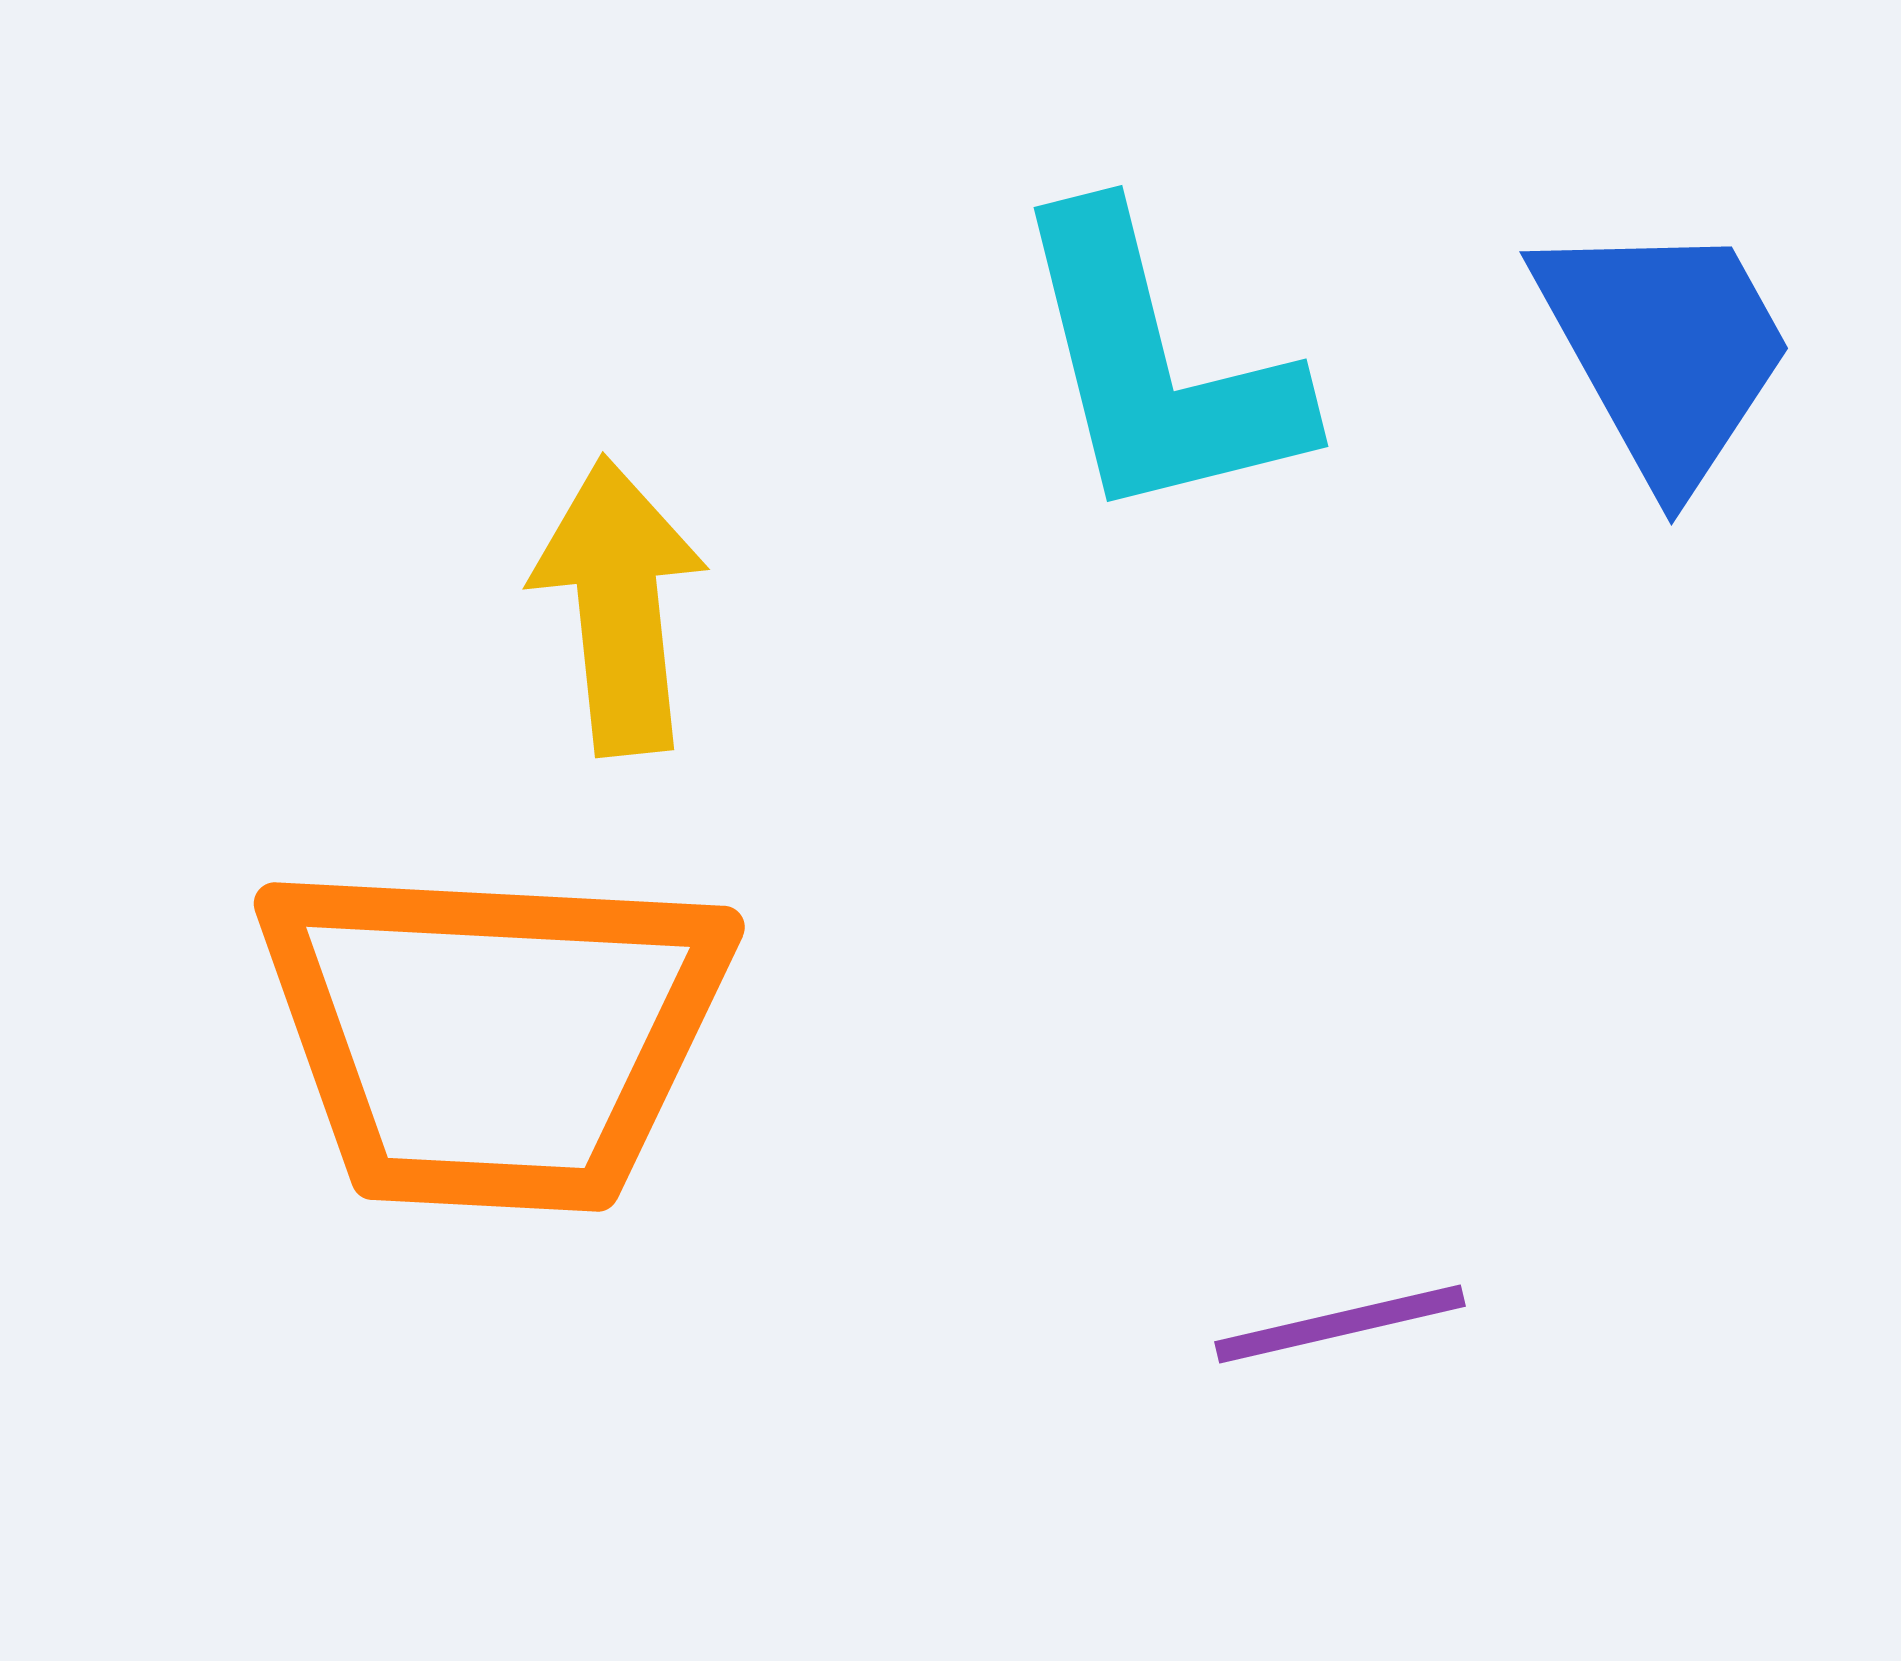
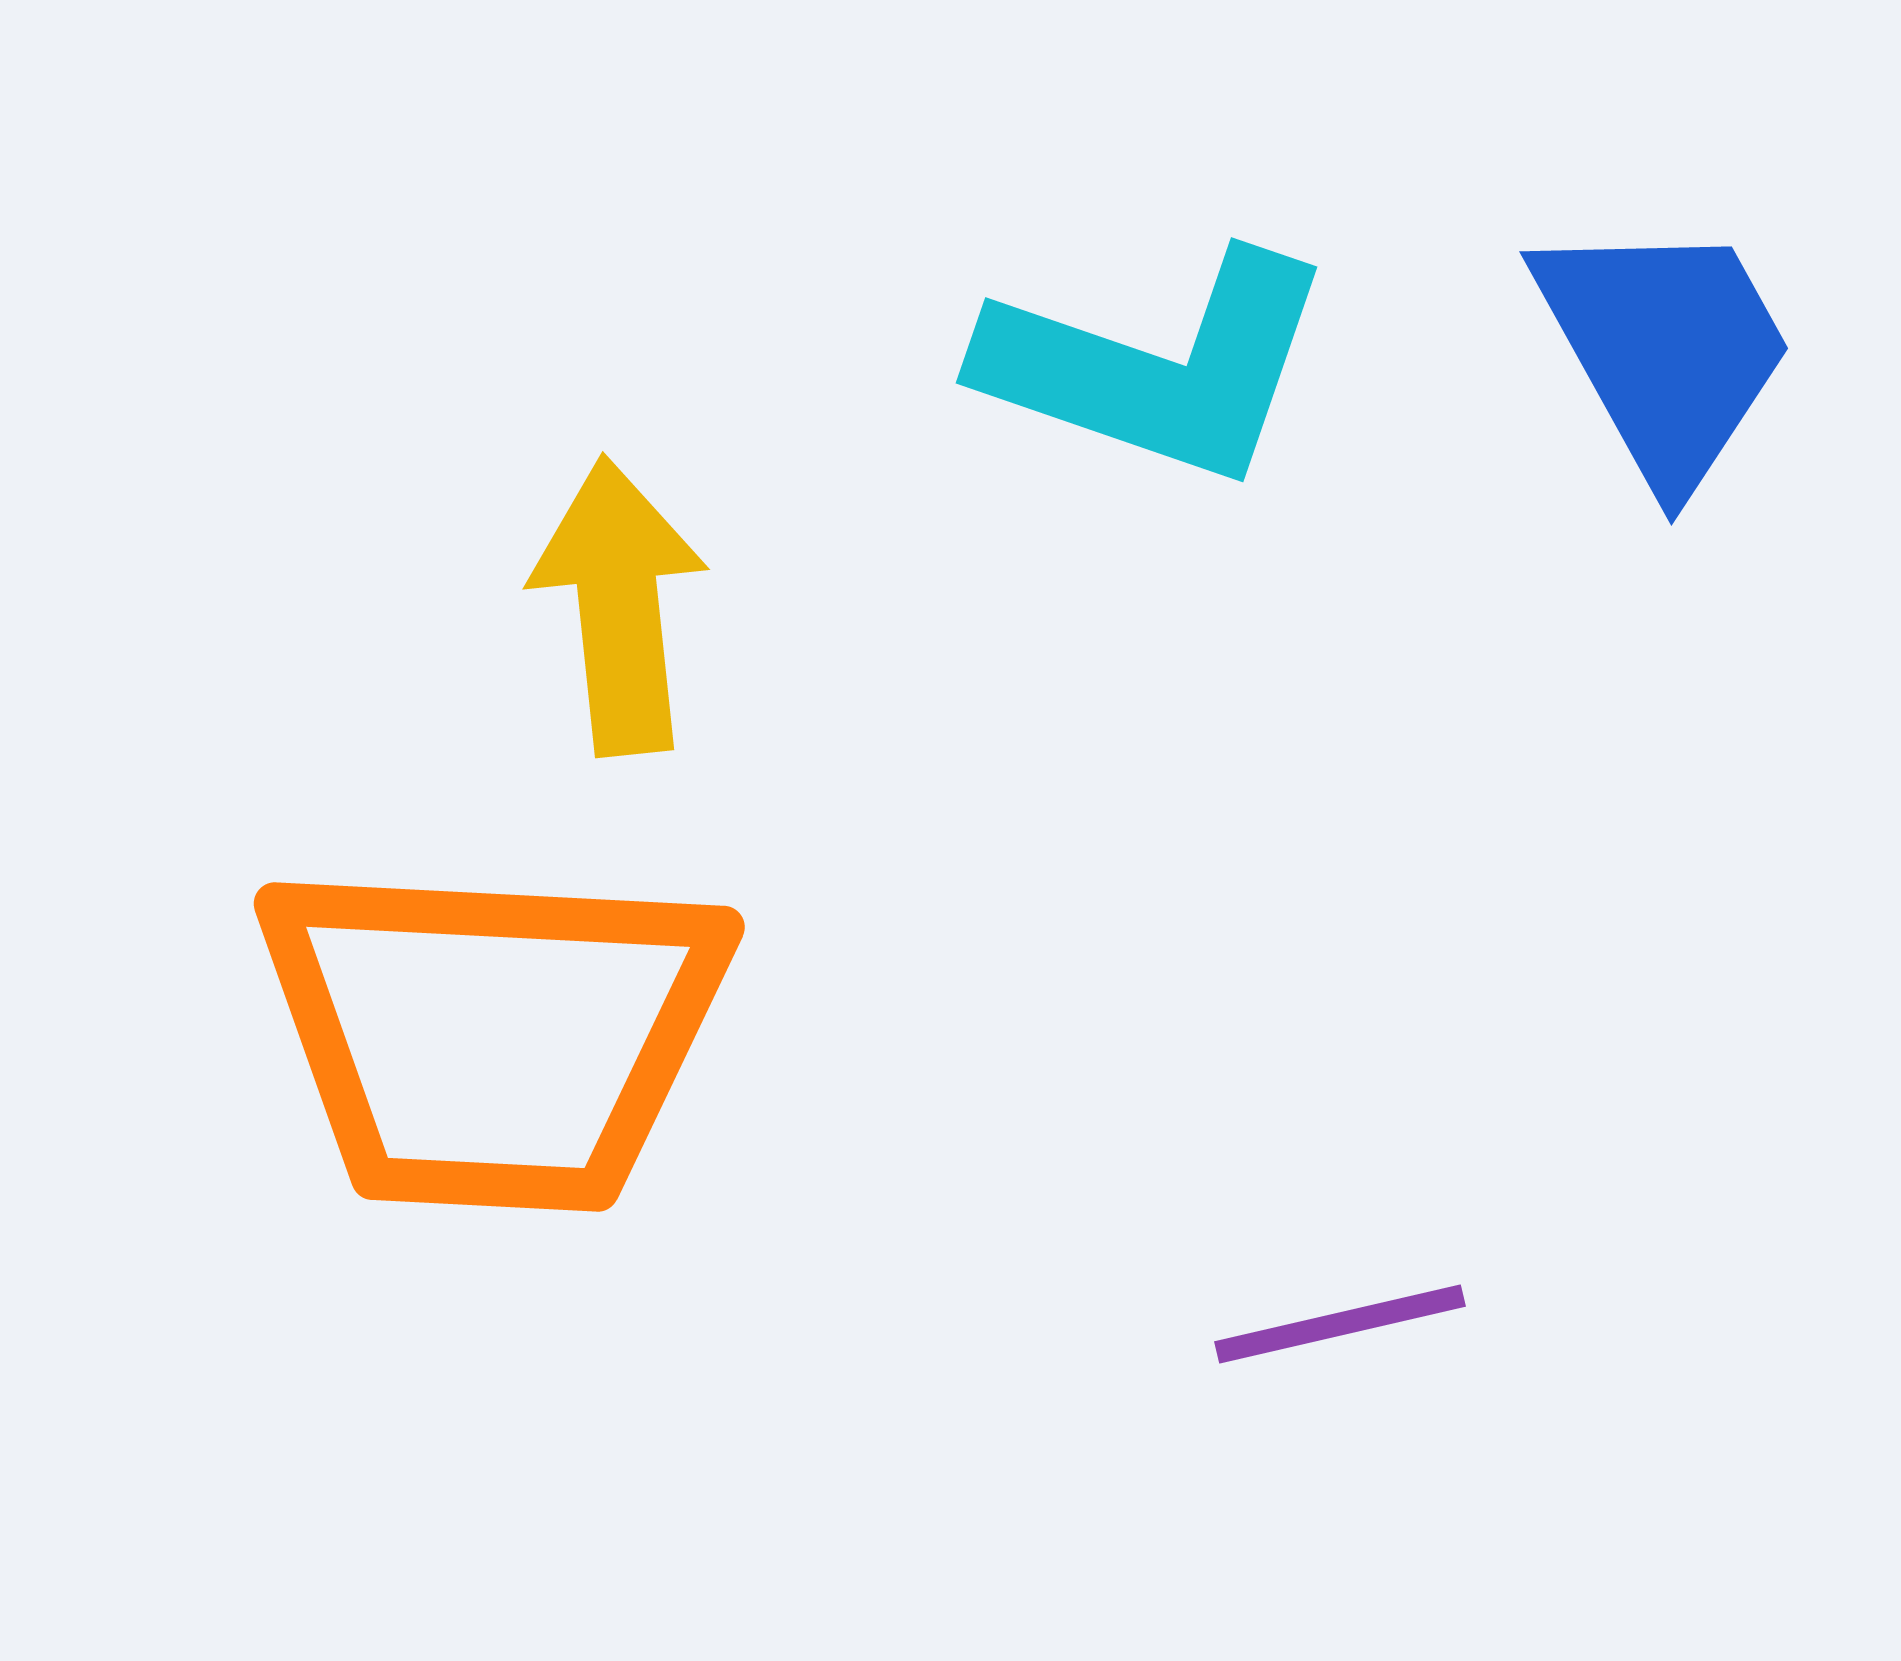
cyan L-shape: rotated 57 degrees counterclockwise
